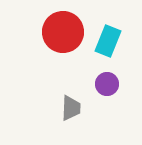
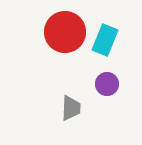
red circle: moved 2 px right
cyan rectangle: moved 3 px left, 1 px up
